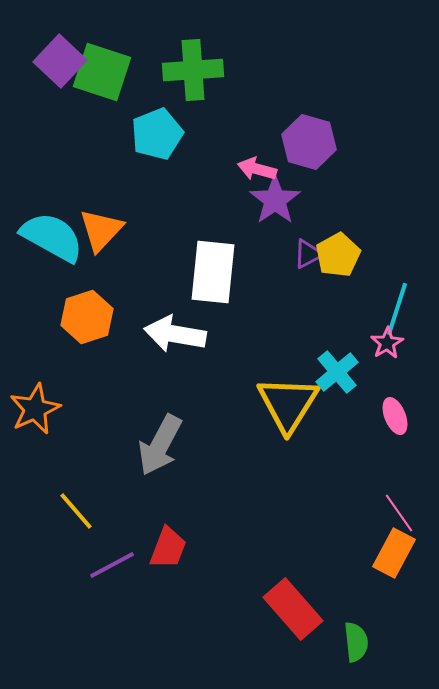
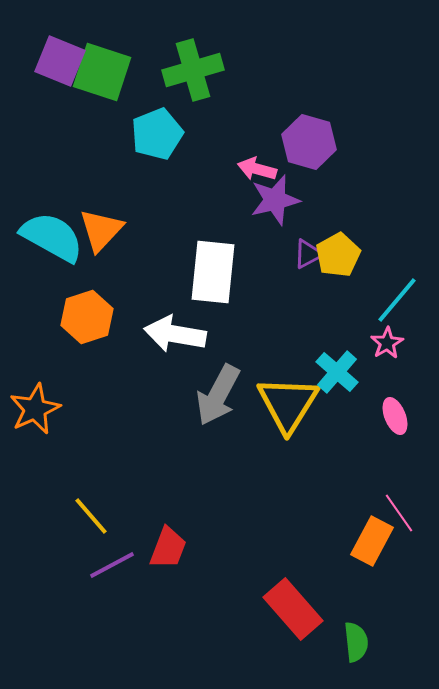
purple square: rotated 21 degrees counterclockwise
green cross: rotated 12 degrees counterclockwise
purple star: rotated 21 degrees clockwise
cyan line: moved 9 px up; rotated 22 degrees clockwise
cyan cross: rotated 9 degrees counterclockwise
gray arrow: moved 58 px right, 50 px up
yellow line: moved 15 px right, 5 px down
orange rectangle: moved 22 px left, 12 px up
